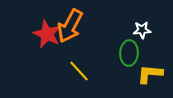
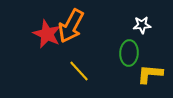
orange arrow: moved 1 px right
white star: moved 5 px up
